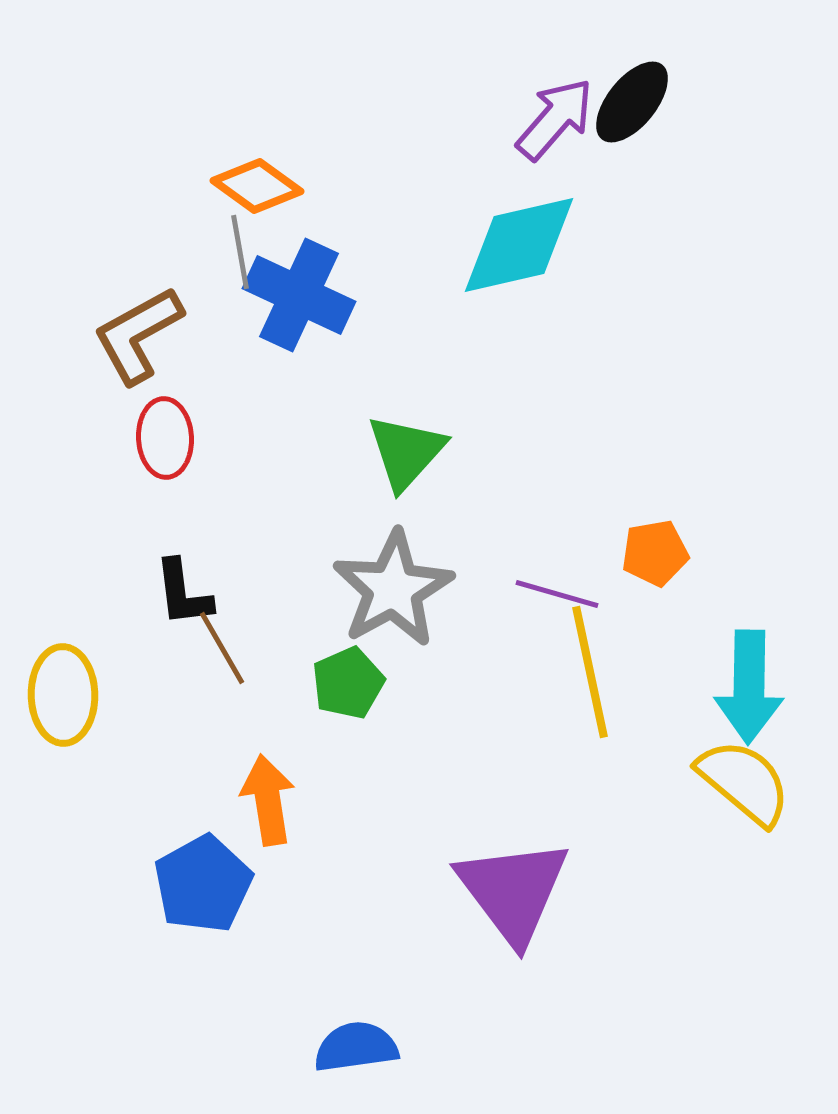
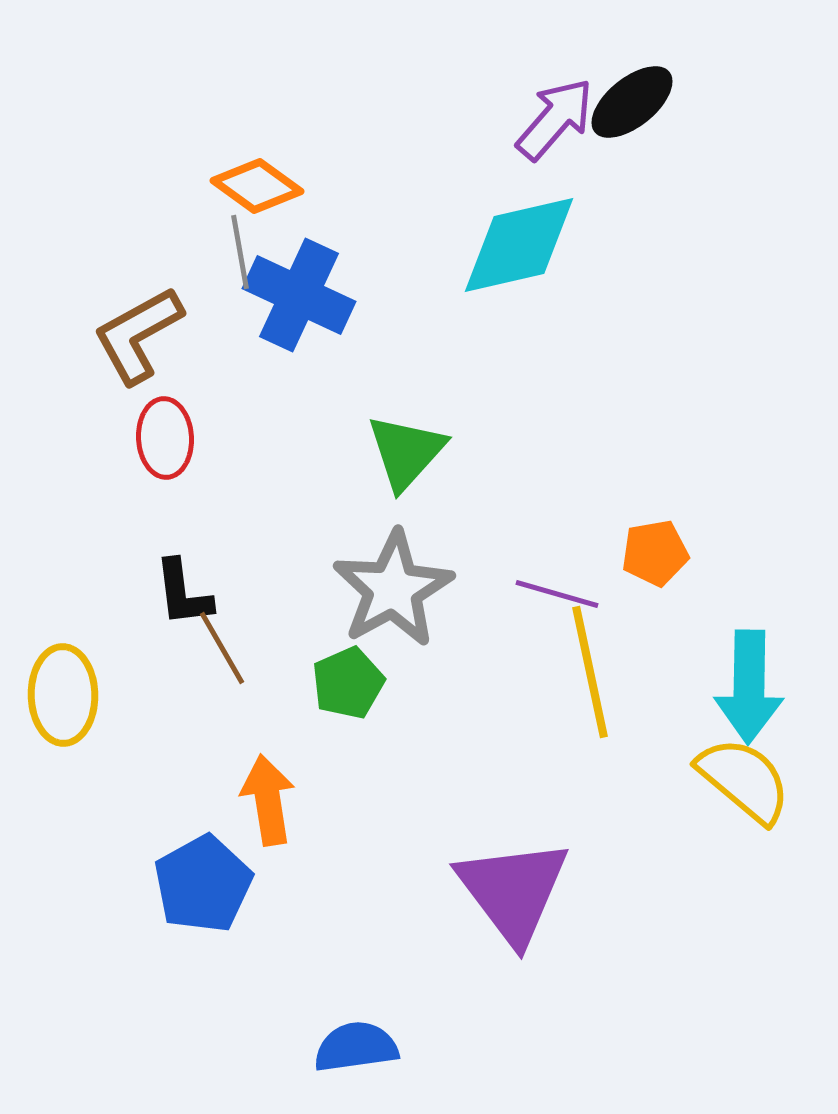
black ellipse: rotated 12 degrees clockwise
yellow semicircle: moved 2 px up
